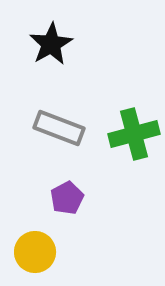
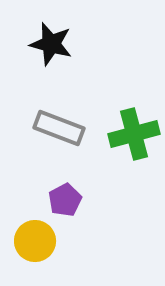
black star: rotated 27 degrees counterclockwise
purple pentagon: moved 2 px left, 2 px down
yellow circle: moved 11 px up
